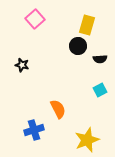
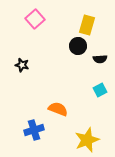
orange semicircle: rotated 42 degrees counterclockwise
